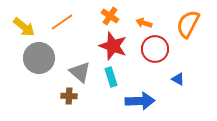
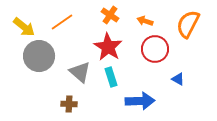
orange cross: moved 1 px up
orange arrow: moved 1 px right, 2 px up
red star: moved 5 px left, 1 px down; rotated 12 degrees clockwise
gray circle: moved 2 px up
brown cross: moved 8 px down
